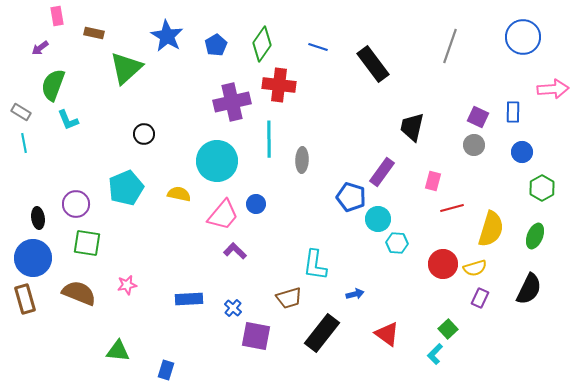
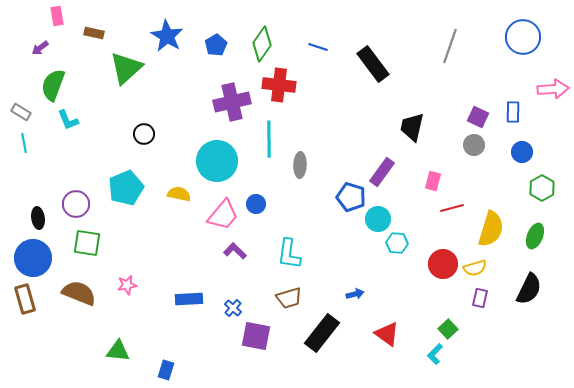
gray ellipse at (302, 160): moved 2 px left, 5 px down
cyan L-shape at (315, 265): moved 26 px left, 11 px up
purple rectangle at (480, 298): rotated 12 degrees counterclockwise
